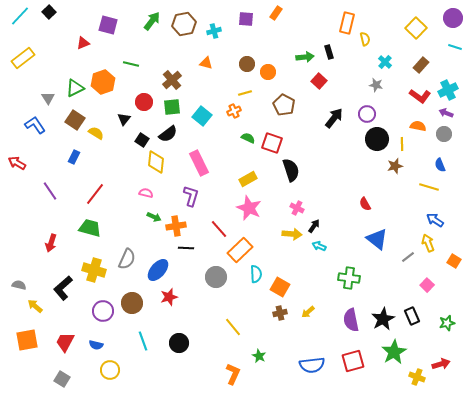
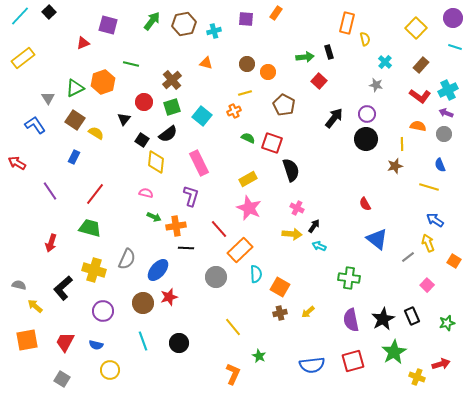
green square at (172, 107): rotated 12 degrees counterclockwise
black circle at (377, 139): moved 11 px left
brown circle at (132, 303): moved 11 px right
